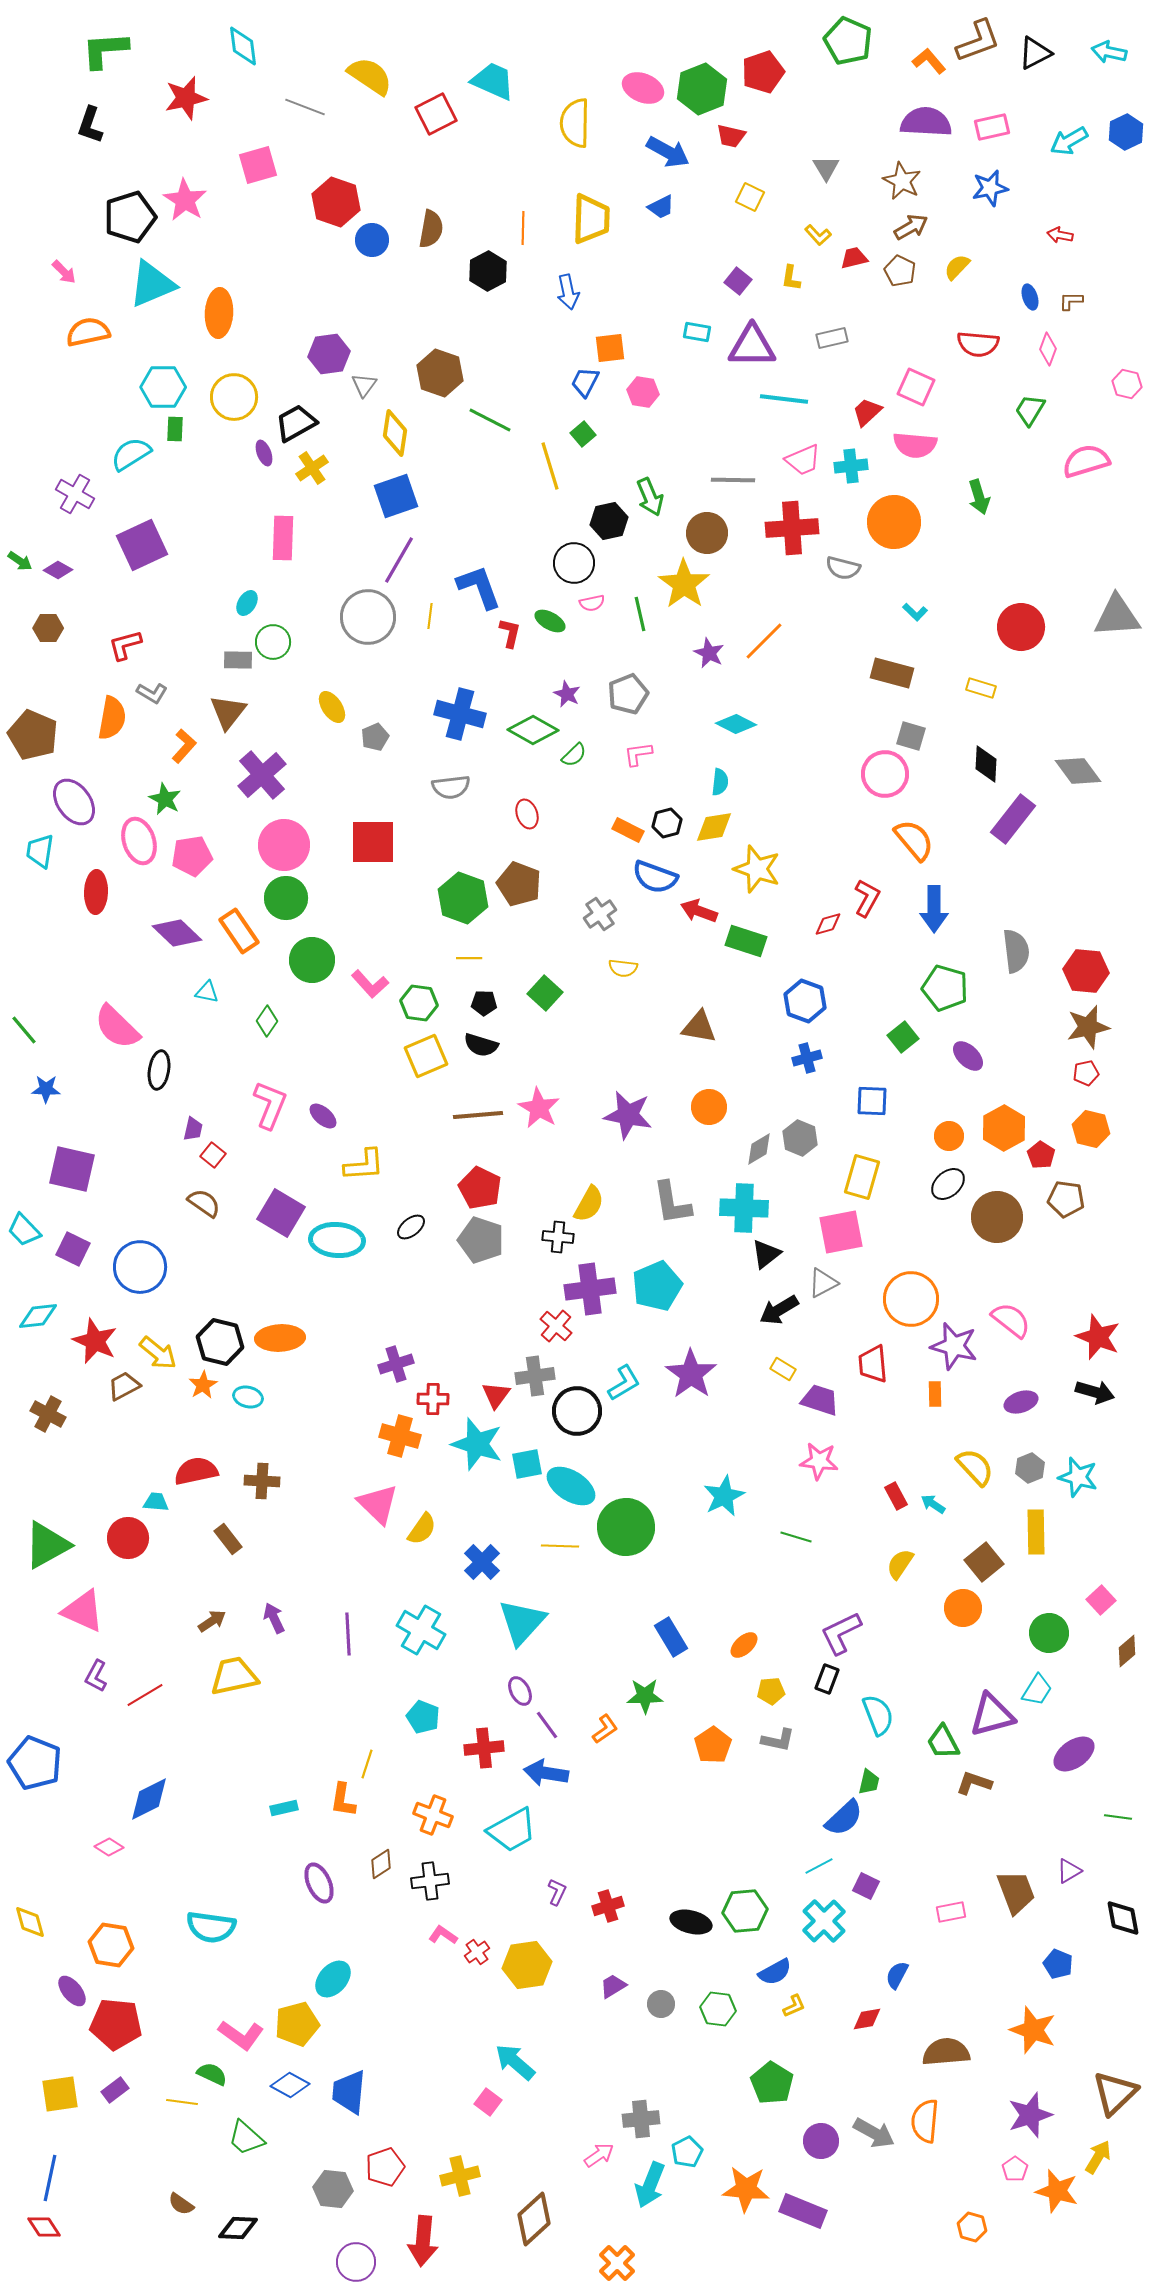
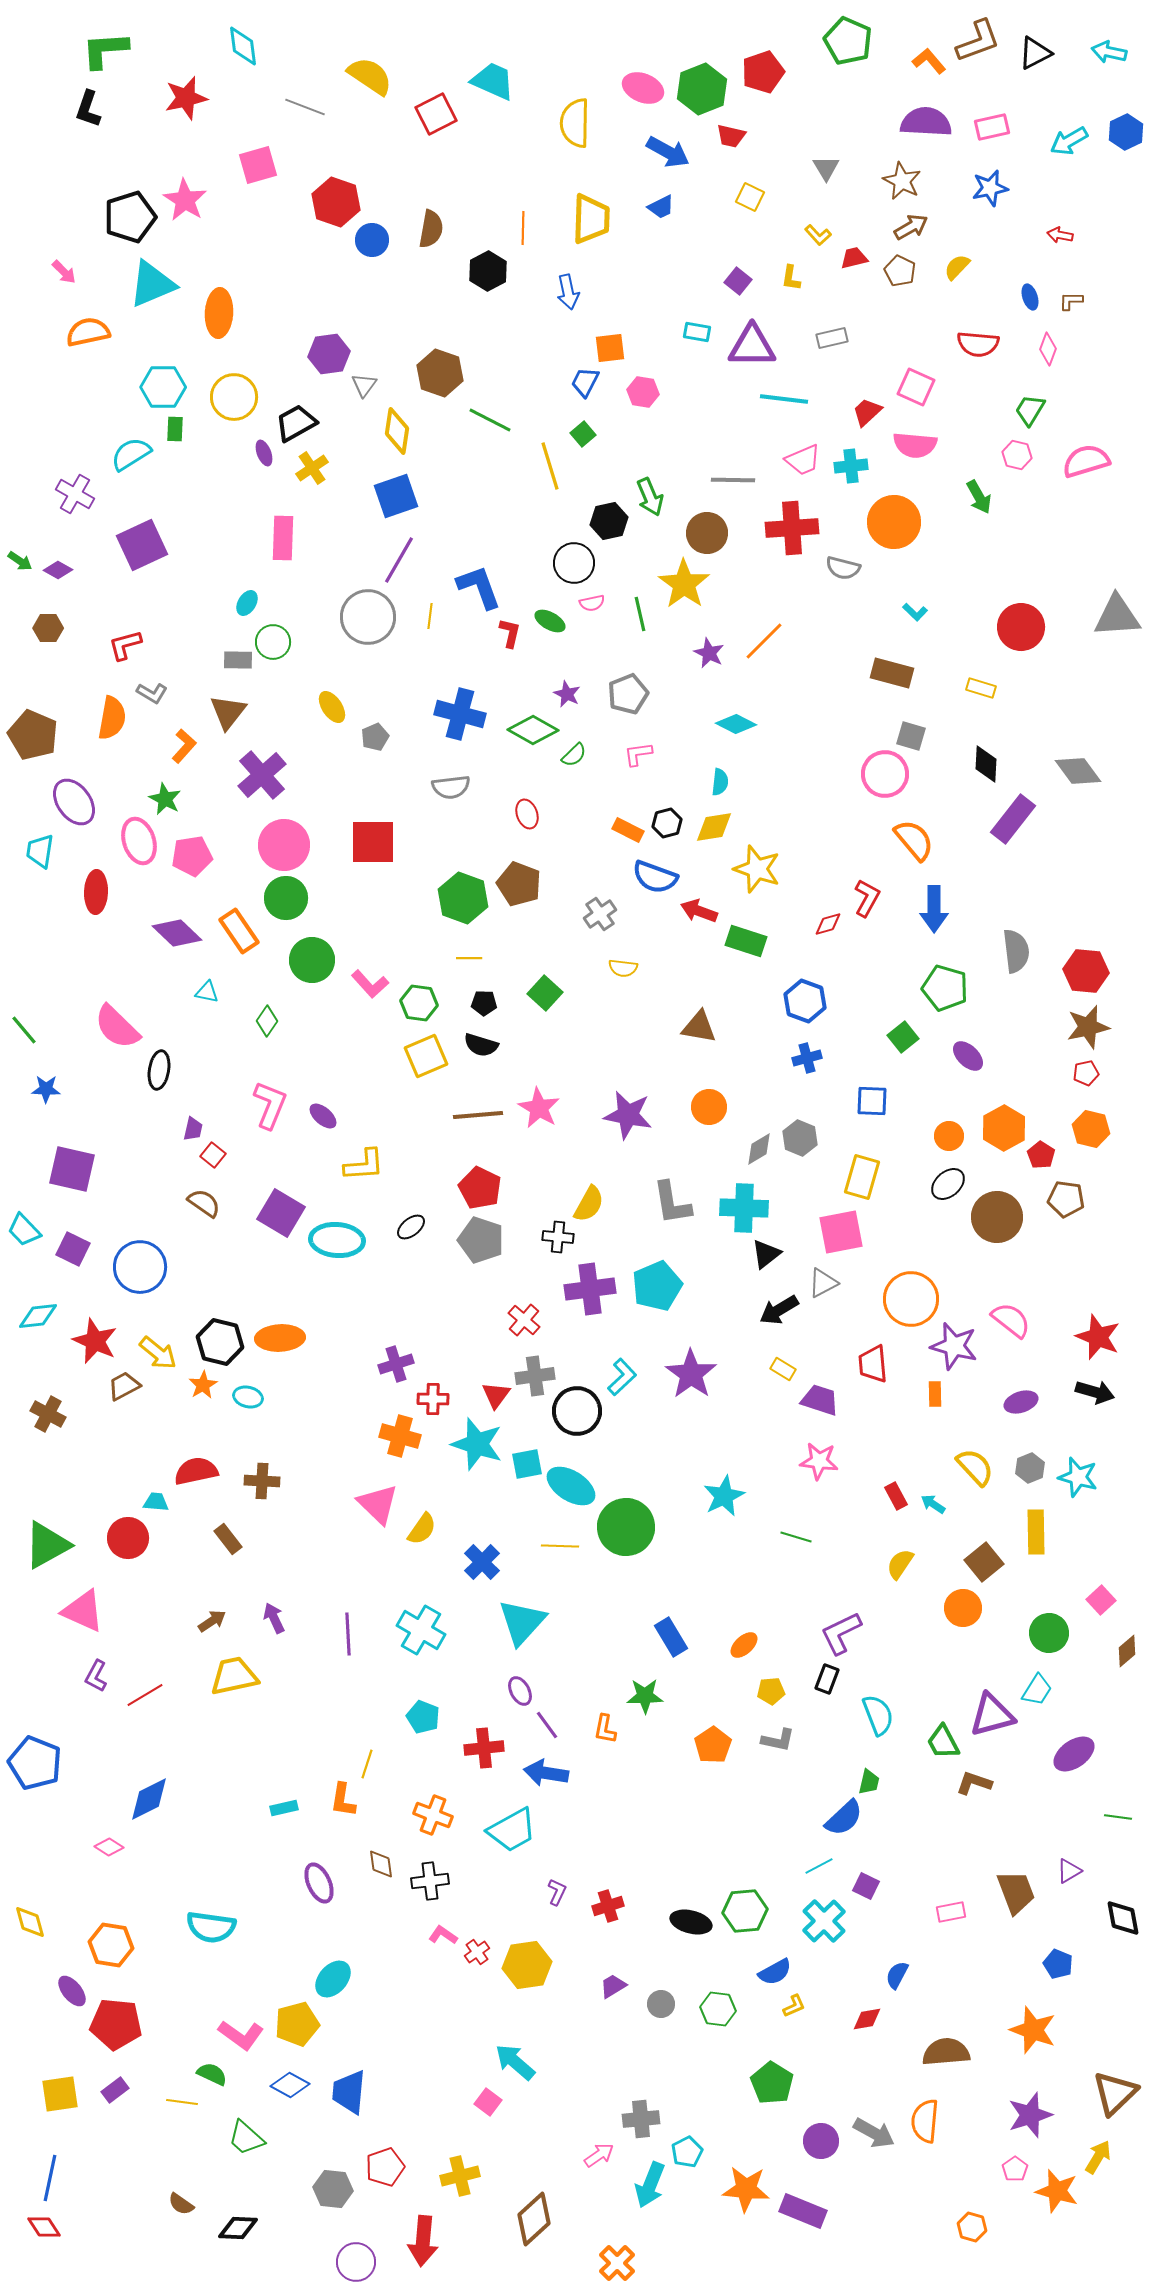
black L-shape at (90, 125): moved 2 px left, 16 px up
pink hexagon at (1127, 384): moved 110 px left, 71 px down
yellow diamond at (395, 433): moved 2 px right, 2 px up
green arrow at (979, 497): rotated 12 degrees counterclockwise
red cross at (556, 1326): moved 32 px left, 6 px up
cyan L-shape at (624, 1383): moved 2 px left, 6 px up; rotated 12 degrees counterclockwise
orange L-shape at (605, 1729): rotated 136 degrees clockwise
brown diamond at (381, 1864): rotated 64 degrees counterclockwise
